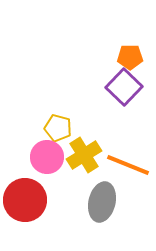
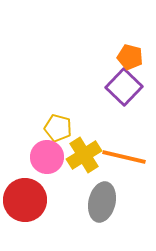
orange pentagon: rotated 15 degrees clockwise
orange line: moved 4 px left, 8 px up; rotated 9 degrees counterclockwise
